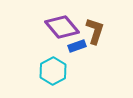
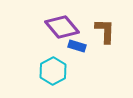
brown L-shape: moved 10 px right; rotated 16 degrees counterclockwise
blue rectangle: rotated 36 degrees clockwise
